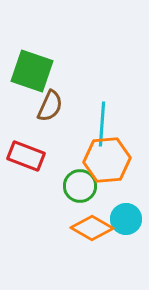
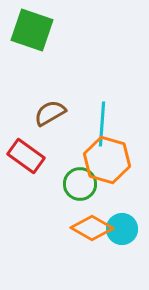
green square: moved 41 px up
brown semicircle: moved 7 px down; rotated 144 degrees counterclockwise
red rectangle: rotated 15 degrees clockwise
orange hexagon: rotated 21 degrees clockwise
green circle: moved 2 px up
cyan circle: moved 4 px left, 10 px down
